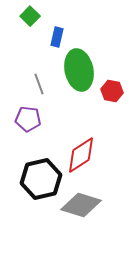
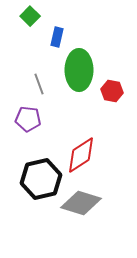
green ellipse: rotated 12 degrees clockwise
gray diamond: moved 2 px up
